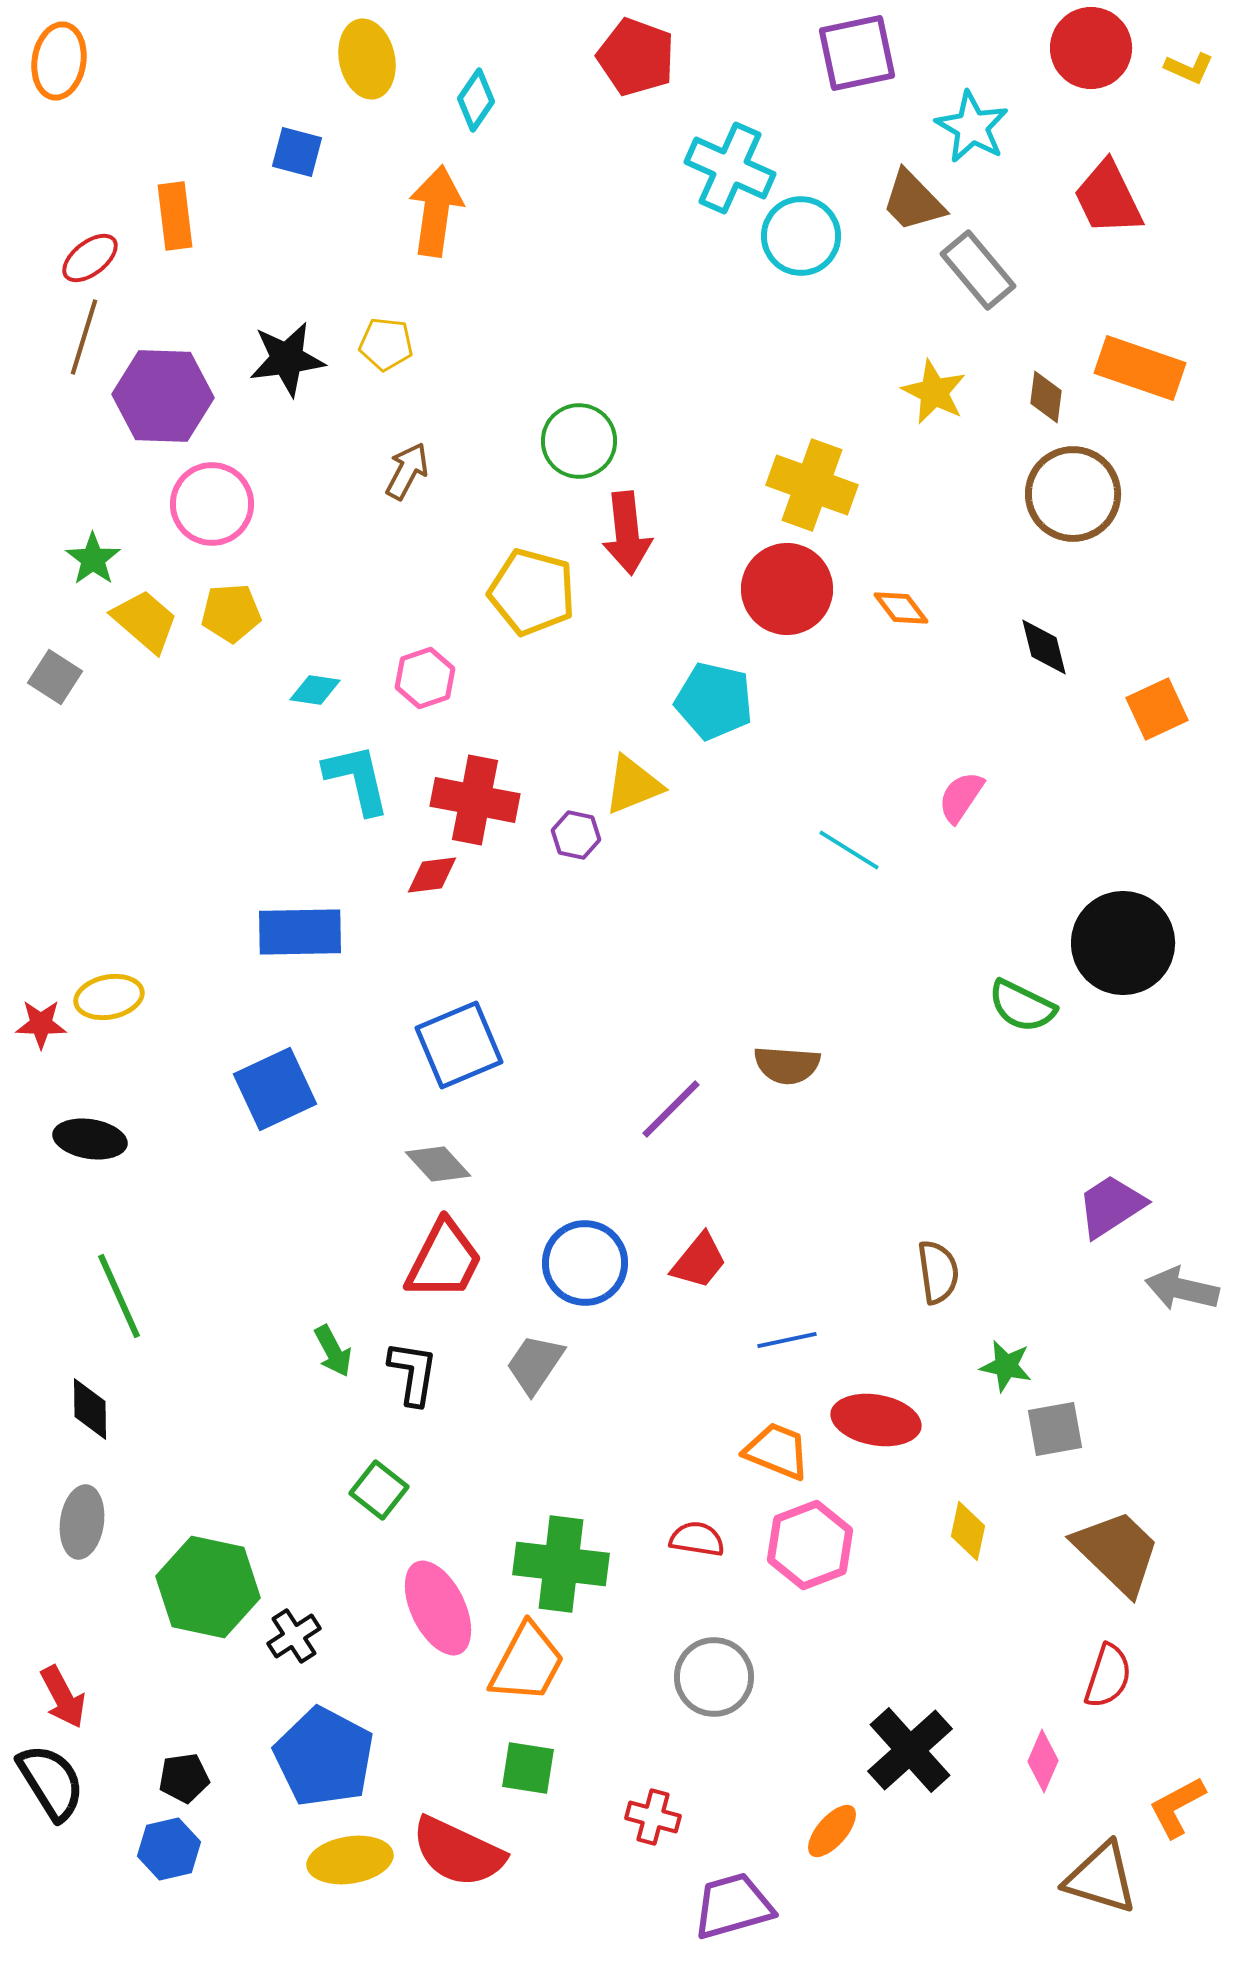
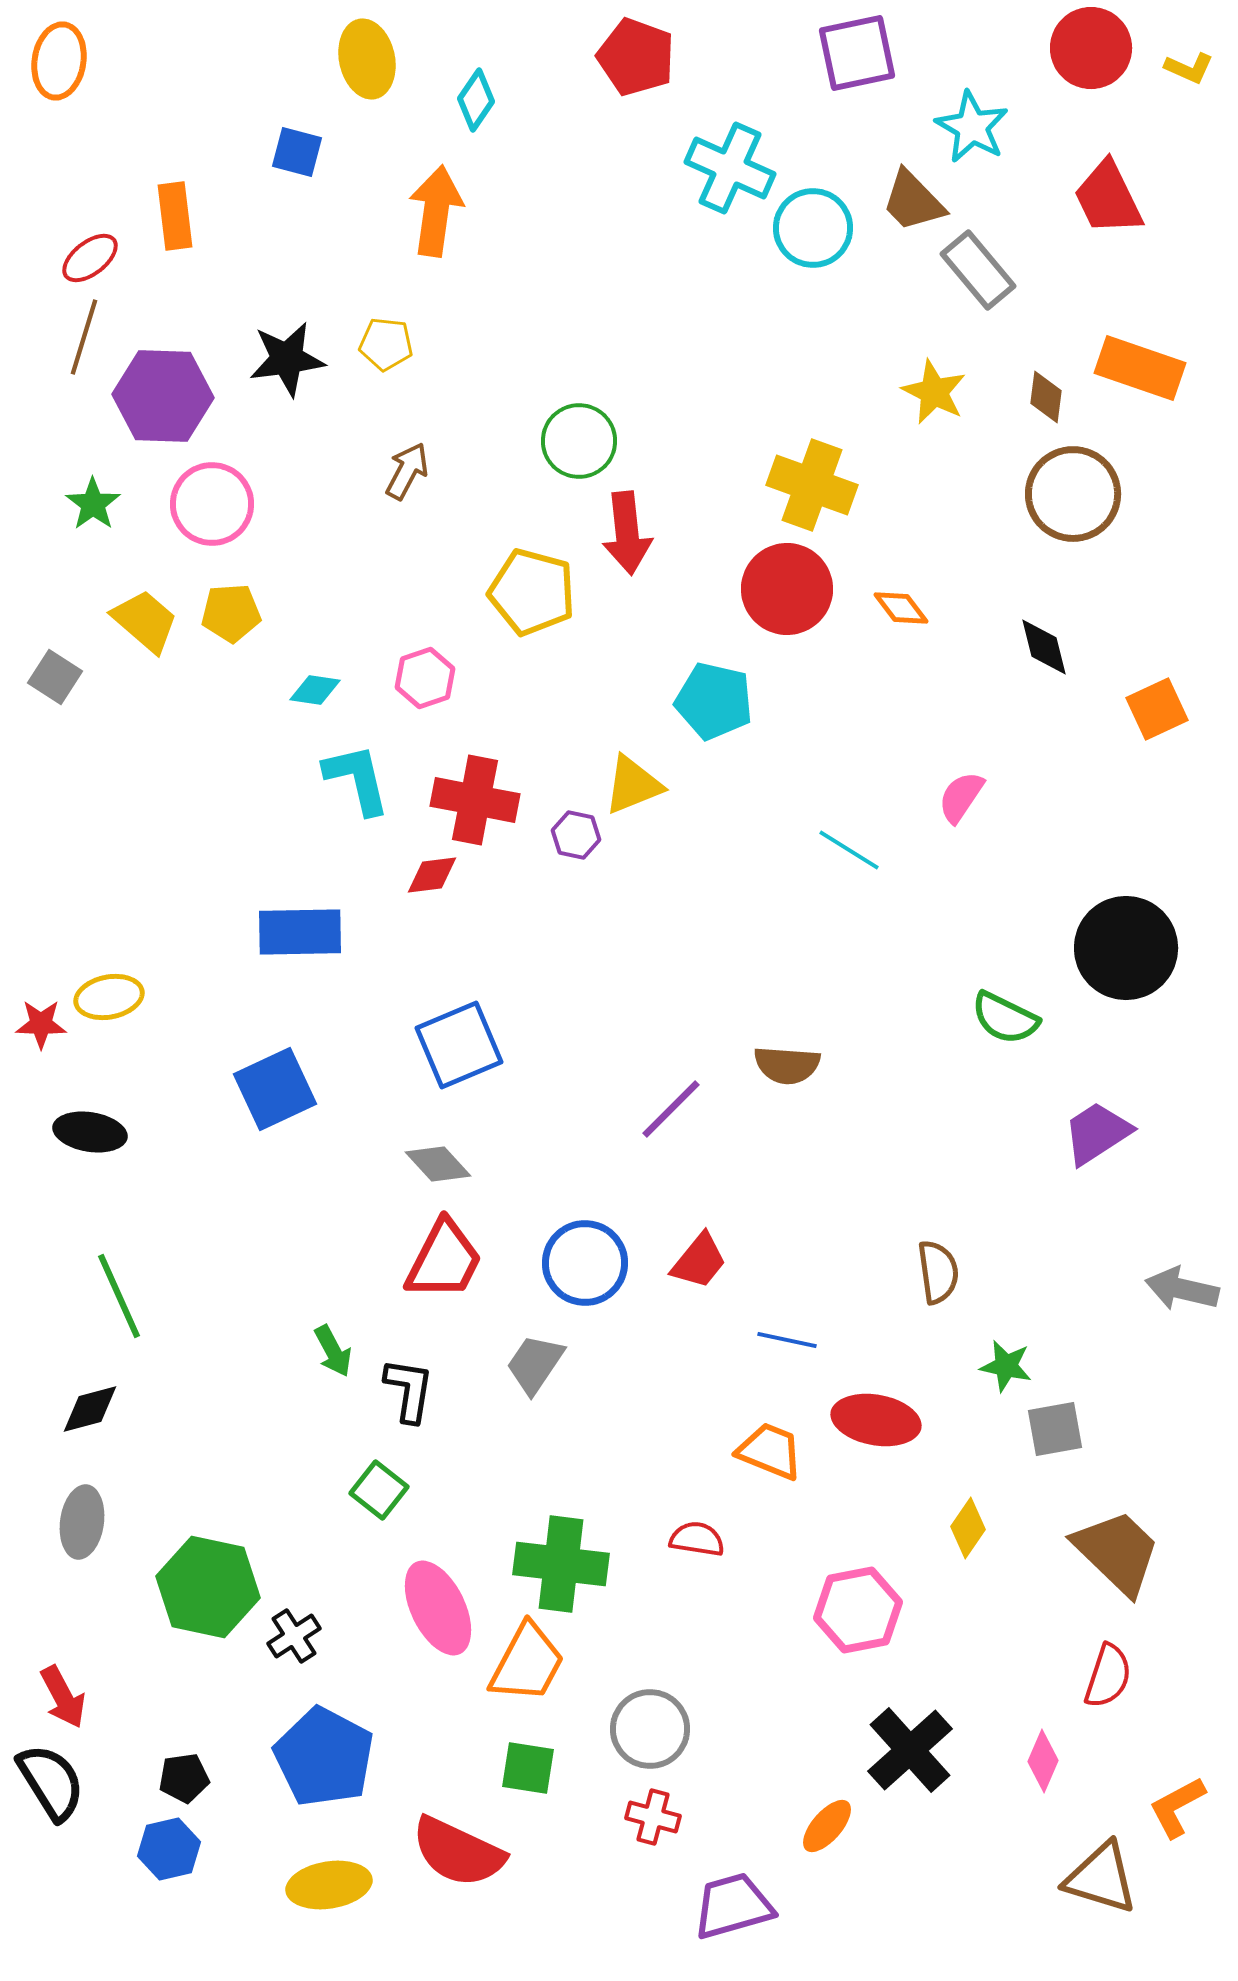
cyan circle at (801, 236): moved 12 px right, 8 px up
green star at (93, 559): moved 55 px up
black circle at (1123, 943): moved 3 px right, 5 px down
green semicircle at (1022, 1006): moved 17 px left, 12 px down
black ellipse at (90, 1139): moved 7 px up
purple trapezoid at (1111, 1206): moved 14 px left, 73 px up
blue line at (787, 1340): rotated 24 degrees clockwise
black L-shape at (413, 1373): moved 4 px left, 17 px down
black diamond at (90, 1409): rotated 76 degrees clockwise
orange trapezoid at (777, 1451): moved 7 px left
yellow diamond at (968, 1531): moved 3 px up; rotated 22 degrees clockwise
pink hexagon at (810, 1545): moved 48 px right, 65 px down; rotated 10 degrees clockwise
gray circle at (714, 1677): moved 64 px left, 52 px down
orange ellipse at (832, 1831): moved 5 px left, 5 px up
yellow ellipse at (350, 1860): moved 21 px left, 25 px down
